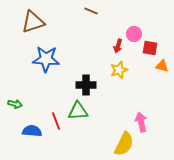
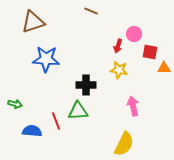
red square: moved 4 px down
orange triangle: moved 2 px right, 2 px down; rotated 16 degrees counterclockwise
yellow star: rotated 30 degrees clockwise
pink arrow: moved 8 px left, 16 px up
